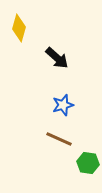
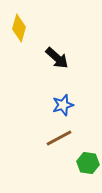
brown line: moved 1 px up; rotated 52 degrees counterclockwise
